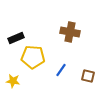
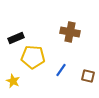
yellow star: rotated 16 degrees clockwise
